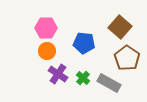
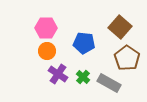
green cross: moved 1 px up
